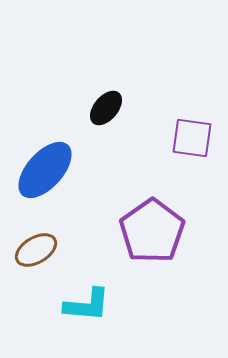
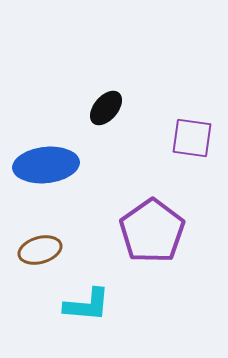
blue ellipse: moved 1 px right, 5 px up; rotated 42 degrees clockwise
brown ellipse: moved 4 px right; rotated 15 degrees clockwise
